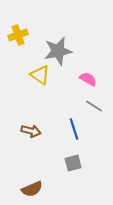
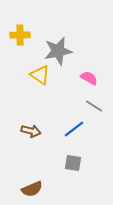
yellow cross: moved 2 px right; rotated 18 degrees clockwise
pink semicircle: moved 1 px right, 1 px up
blue line: rotated 70 degrees clockwise
gray square: rotated 24 degrees clockwise
